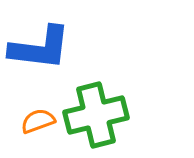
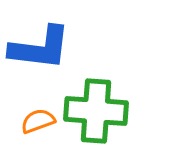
green cross: moved 4 px up; rotated 18 degrees clockwise
